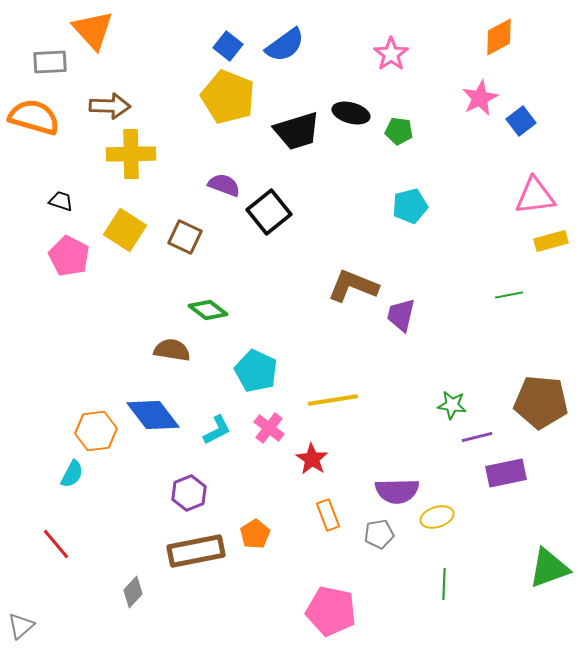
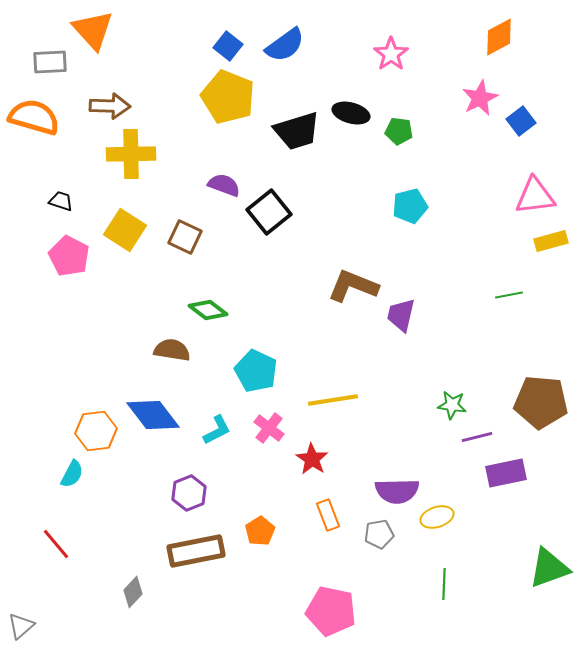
orange pentagon at (255, 534): moved 5 px right, 3 px up
